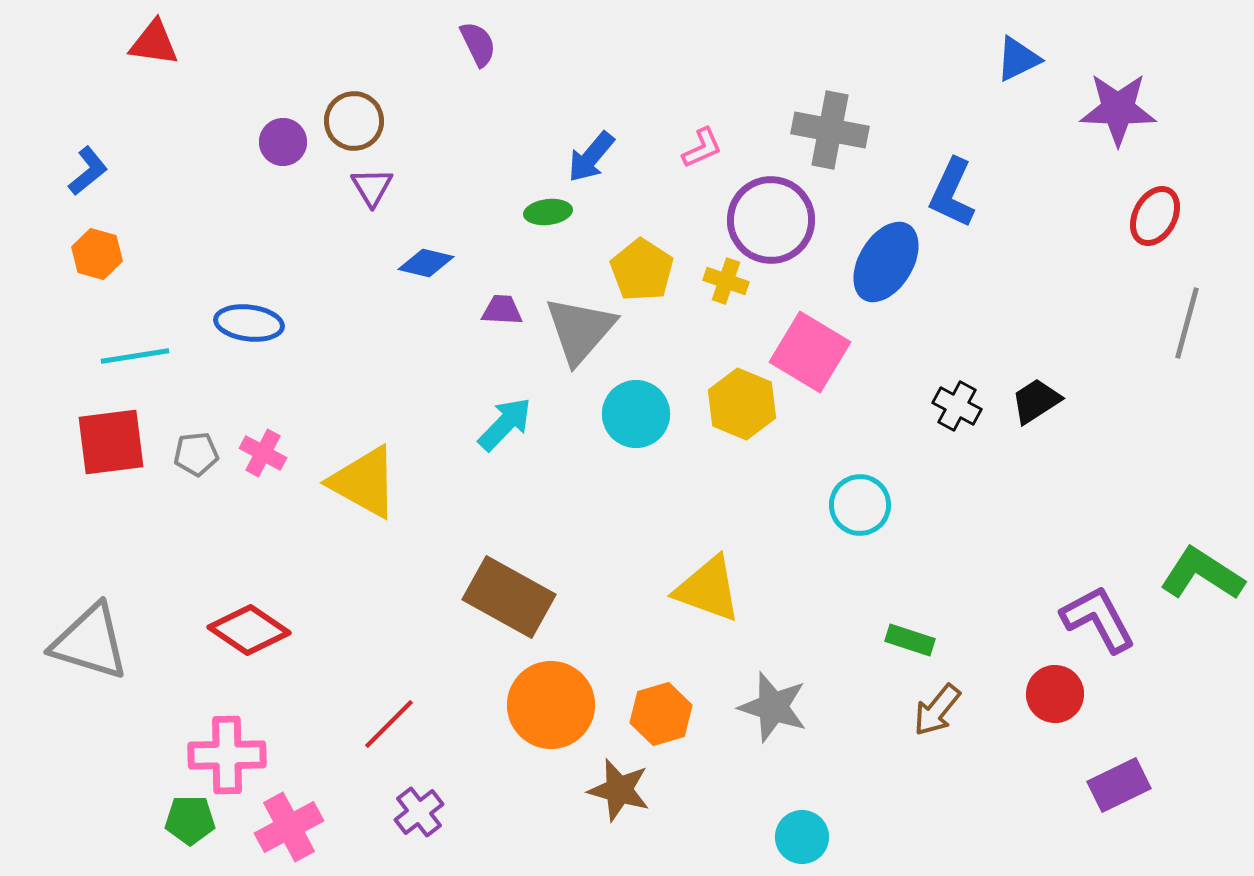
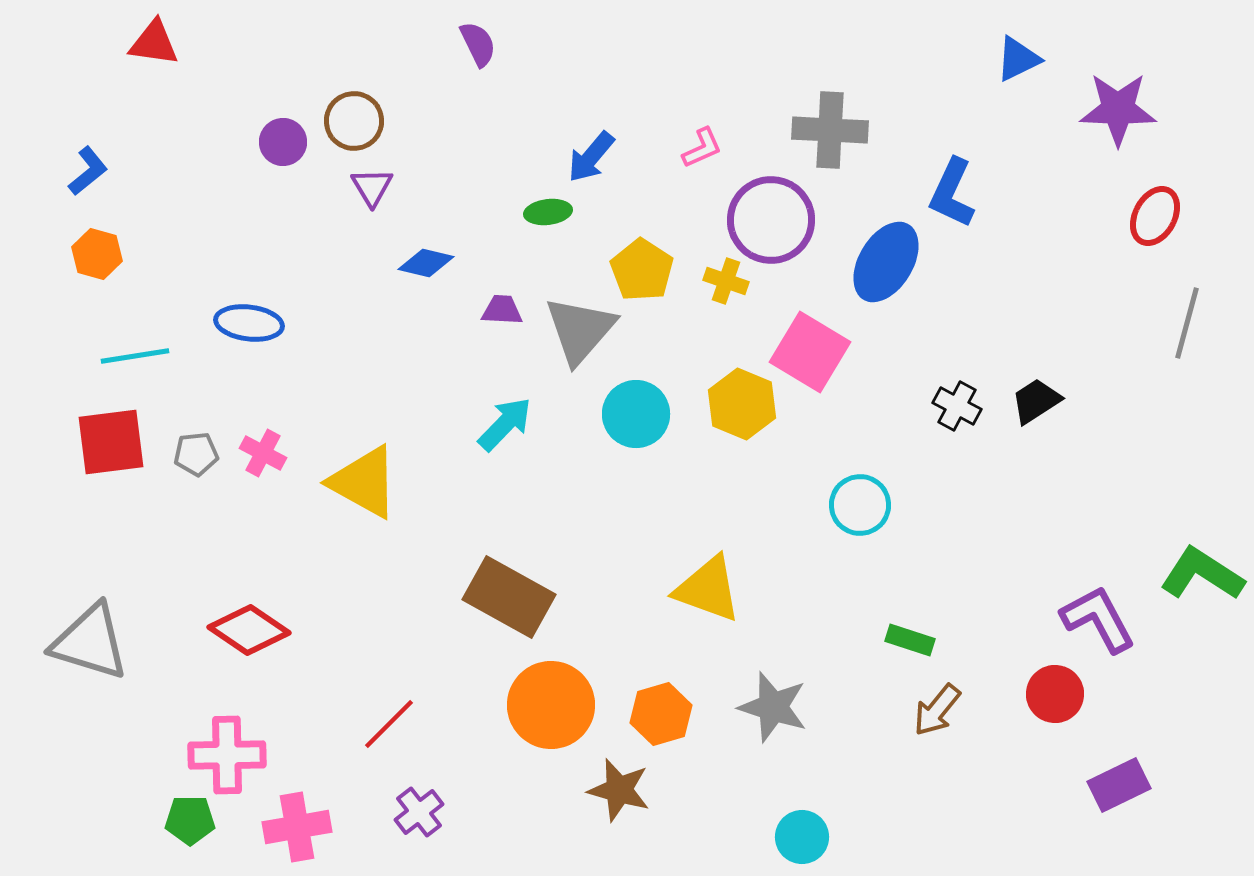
gray cross at (830, 130): rotated 8 degrees counterclockwise
pink cross at (289, 827): moved 8 px right; rotated 18 degrees clockwise
